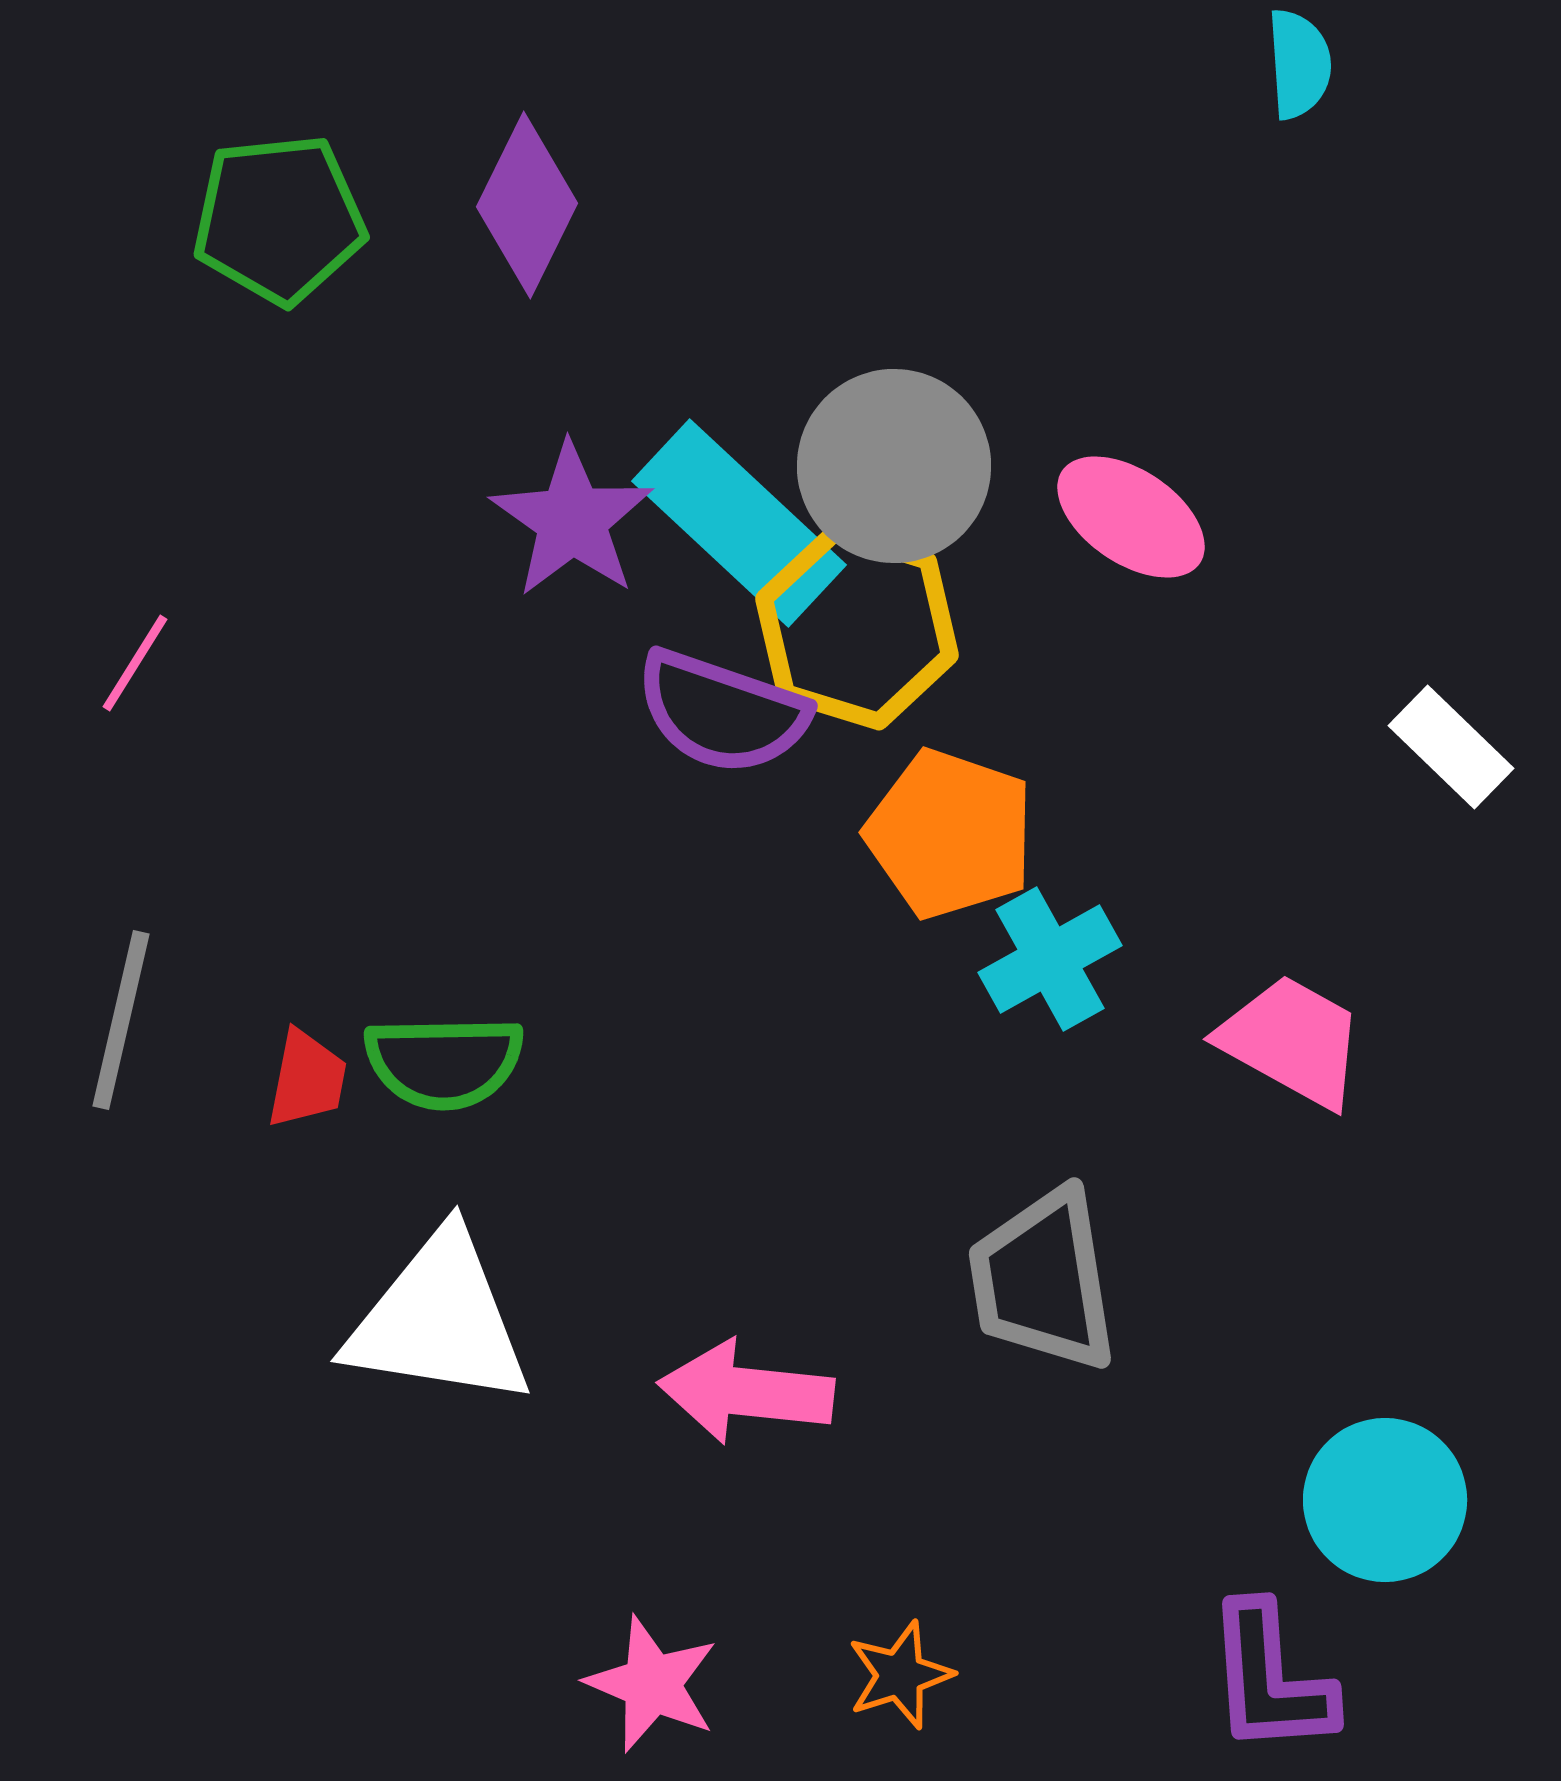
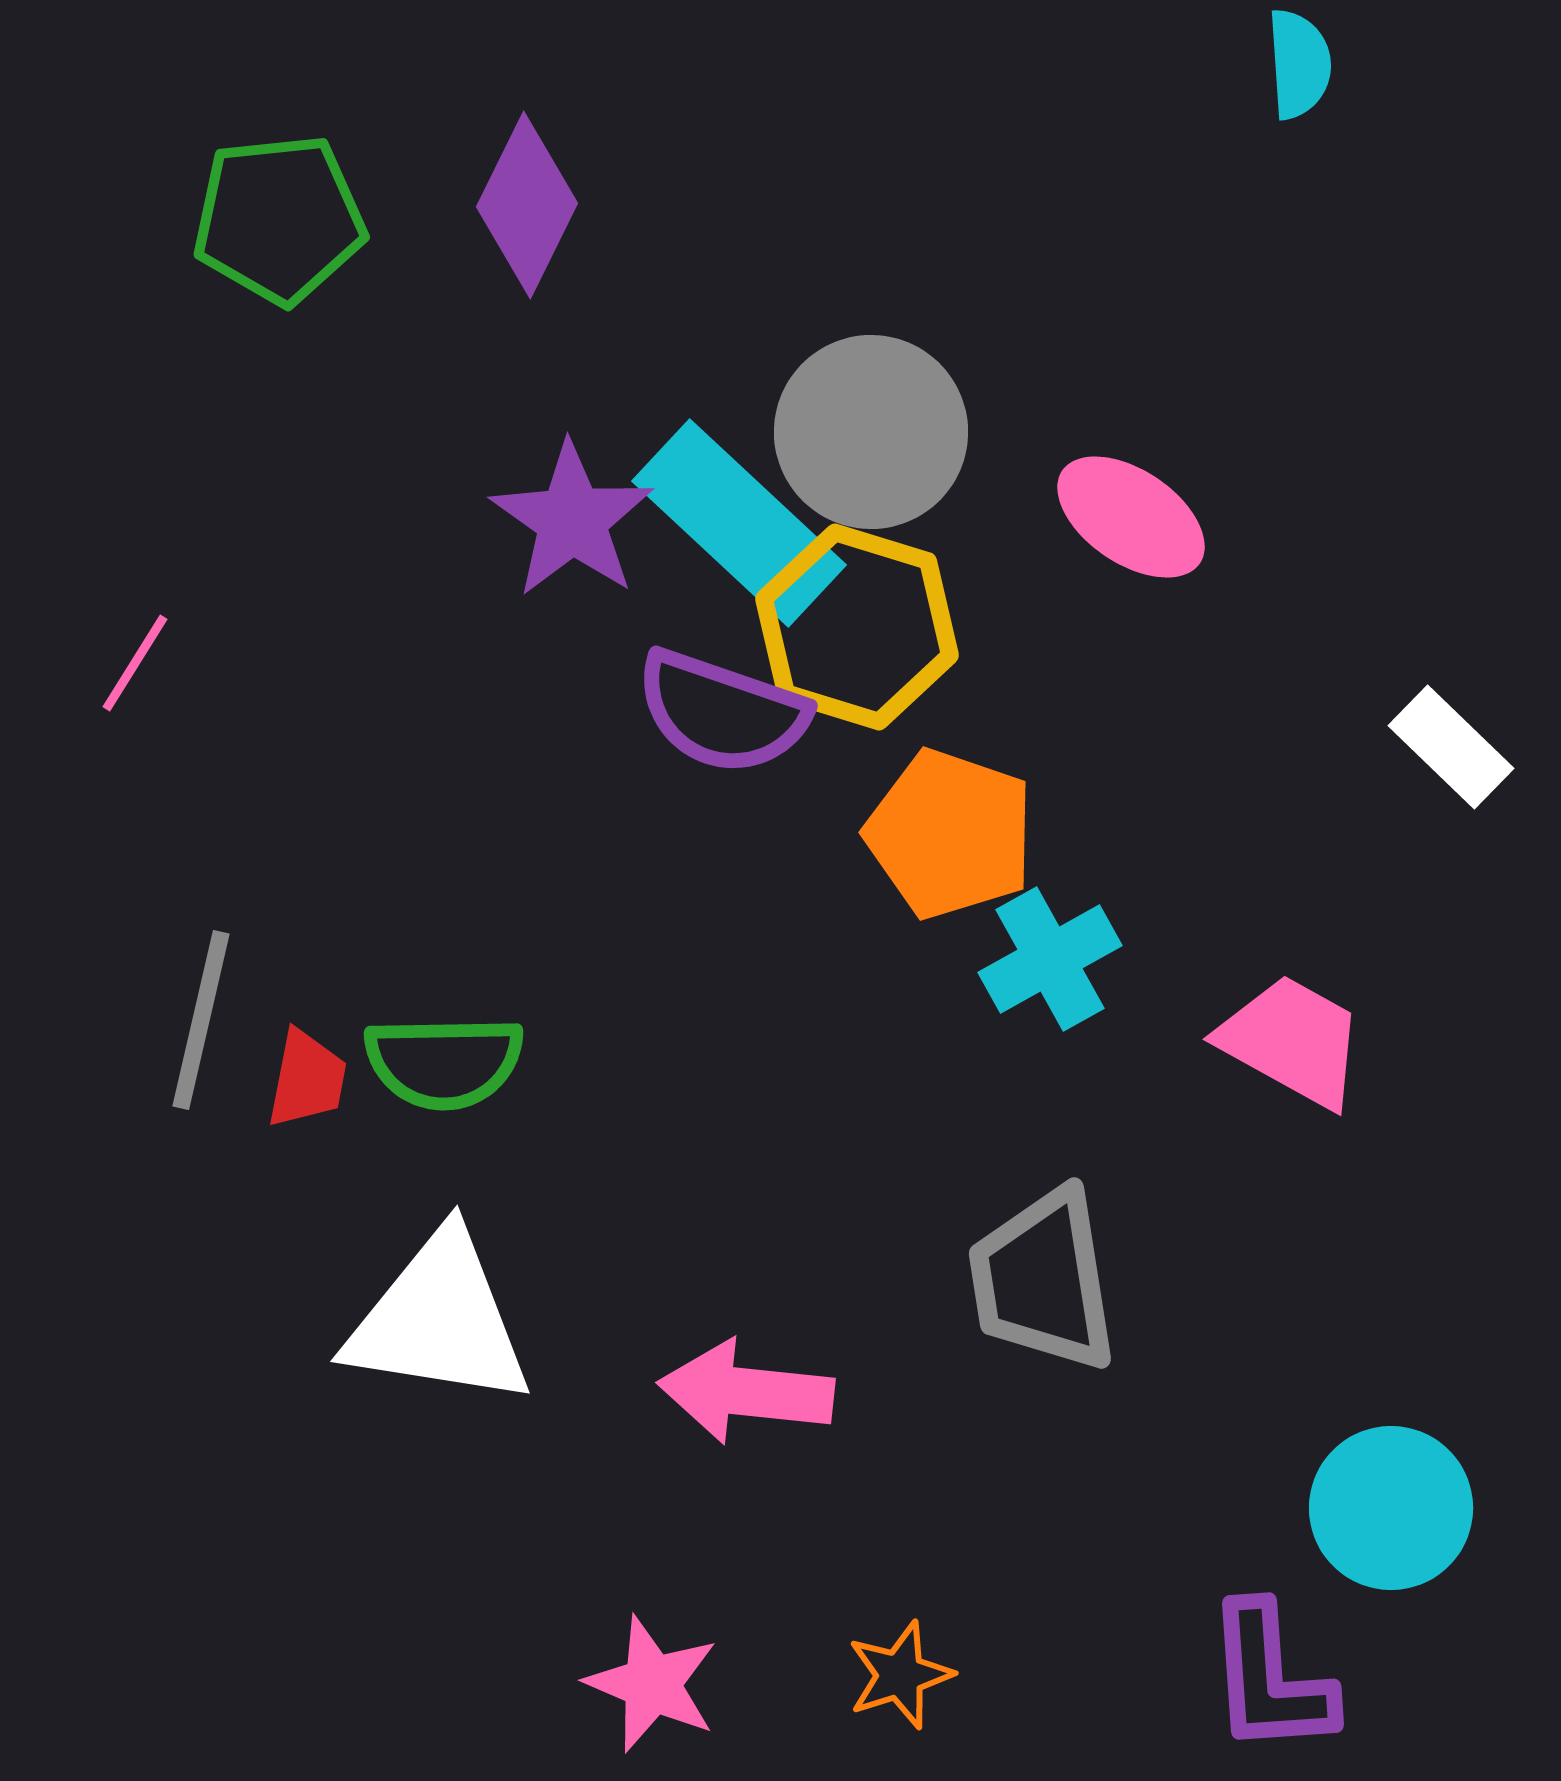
gray circle: moved 23 px left, 34 px up
gray line: moved 80 px right
cyan circle: moved 6 px right, 8 px down
